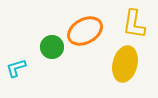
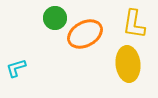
orange ellipse: moved 3 px down
green circle: moved 3 px right, 29 px up
yellow ellipse: moved 3 px right; rotated 20 degrees counterclockwise
